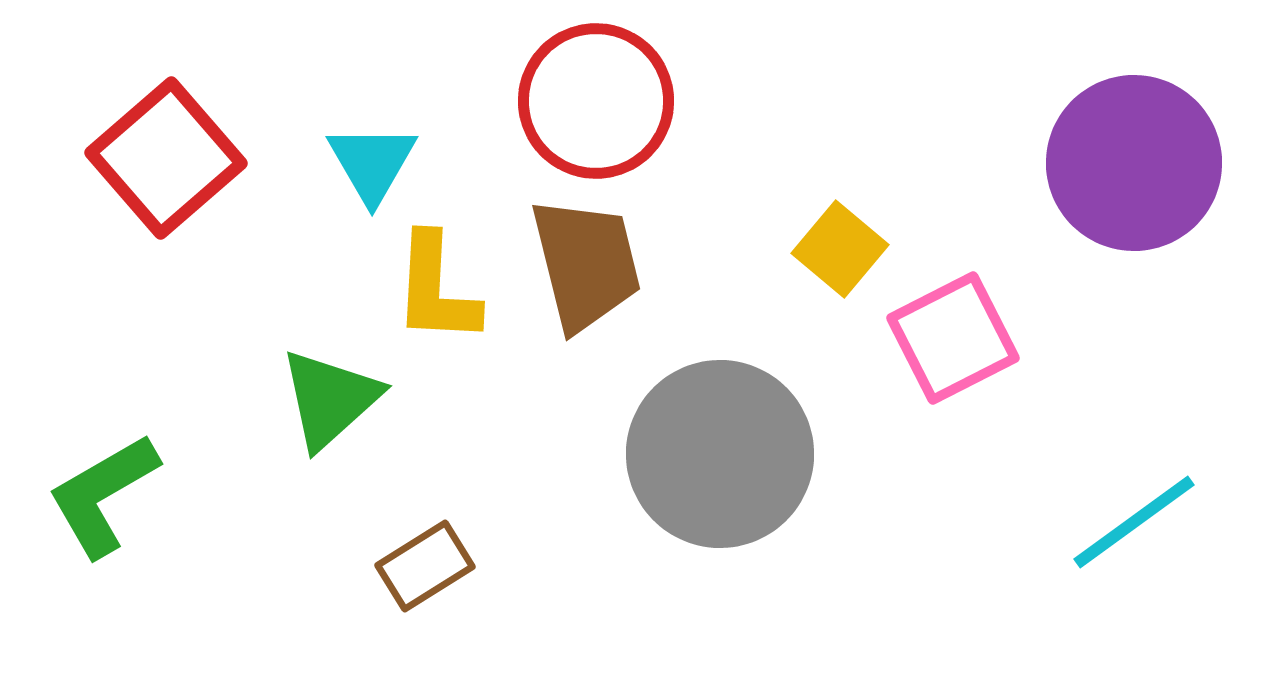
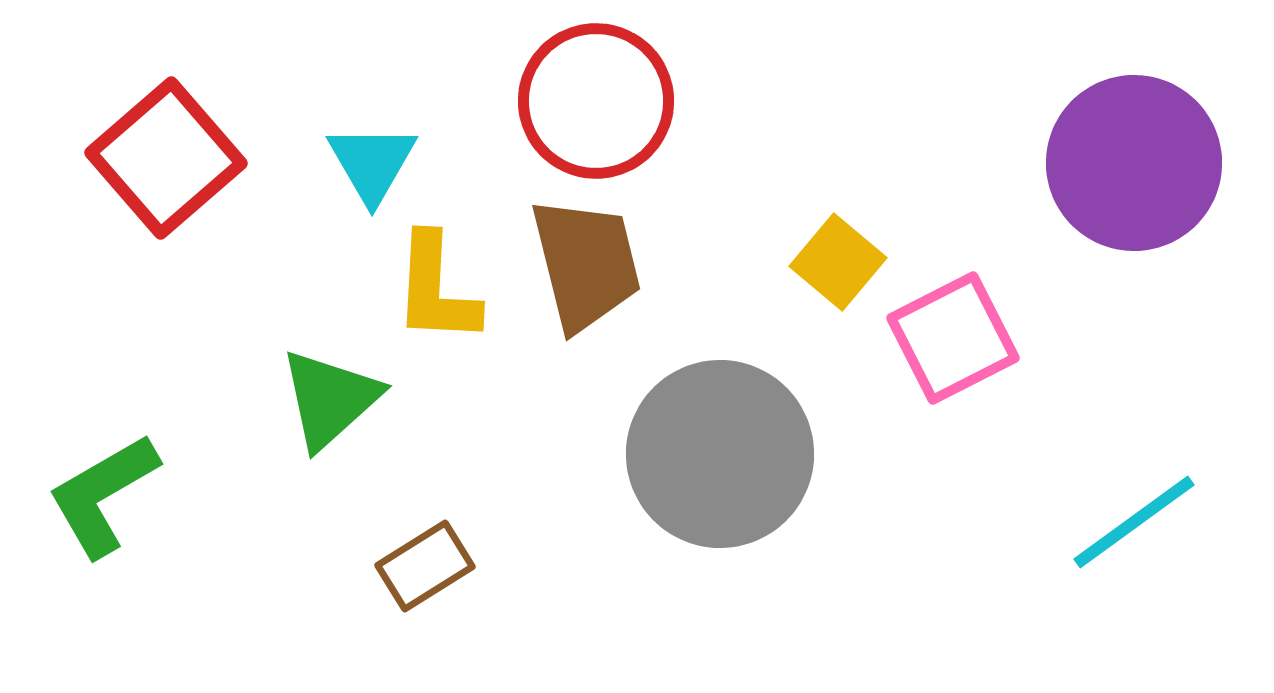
yellow square: moved 2 px left, 13 px down
